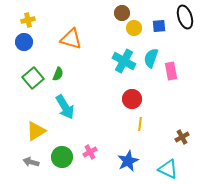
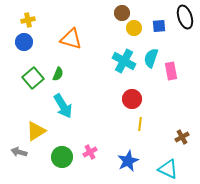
cyan arrow: moved 2 px left, 1 px up
gray arrow: moved 12 px left, 10 px up
